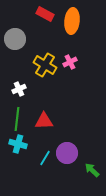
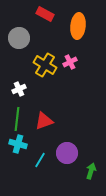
orange ellipse: moved 6 px right, 5 px down
gray circle: moved 4 px right, 1 px up
red triangle: rotated 18 degrees counterclockwise
cyan line: moved 5 px left, 2 px down
green arrow: moved 1 px left, 1 px down; rotated 63 degrees clockwise
